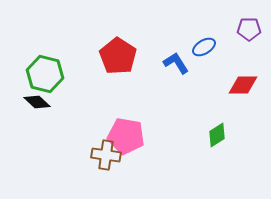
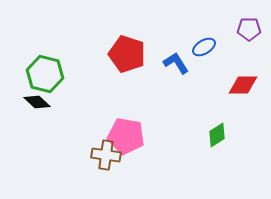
red pentagon: moved 9 px right, 2 px up; rotated 15 degrees counterclockwise
